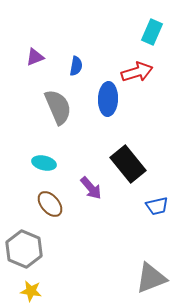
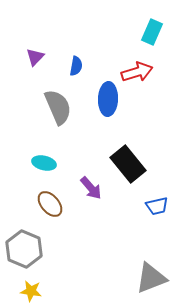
purple triangle: rotated 24 degrees counterclockwise
